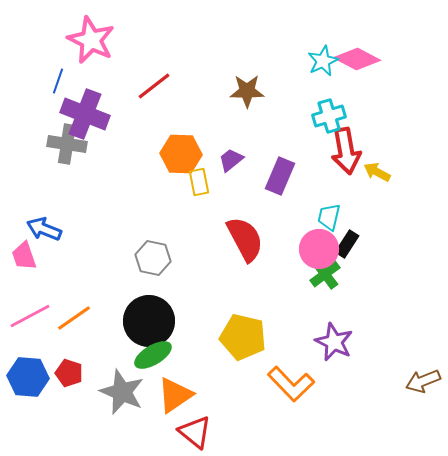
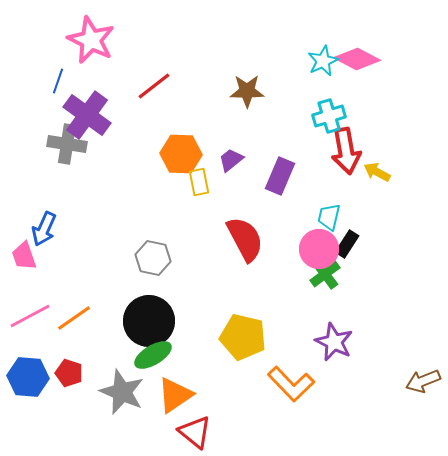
purple cross: moved 2 px right, 1 px down; rotated 15 degrees clockwise
blue arrow: rotated 88 degrees counterclockwise
